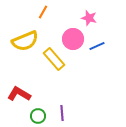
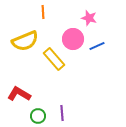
orange line: rotated 32 degrees counterclockwise
